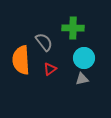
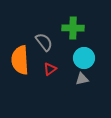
orange semicircle: moved 1 px left
